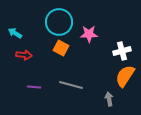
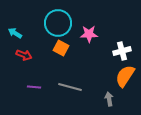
cyan circle: moved 1 px left, 1 px down
red arrow: rotated 14 degrees clockwise
gray line: moved 1 px left, 2 px down
